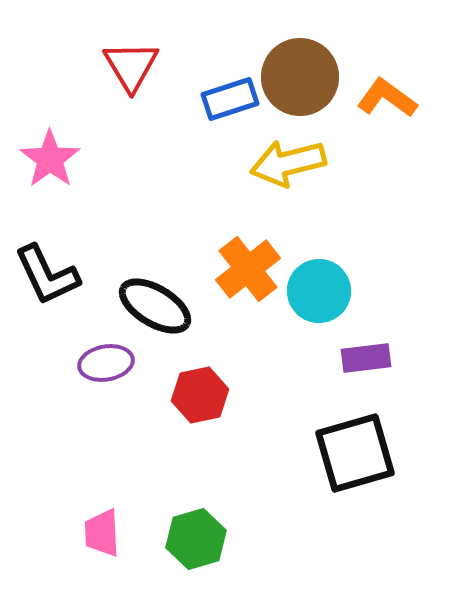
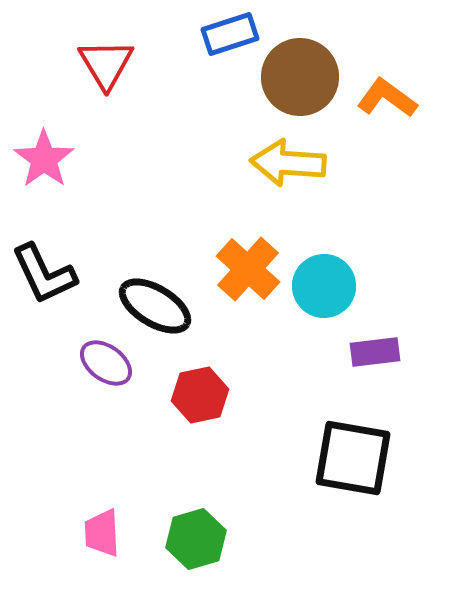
red triangle: moved 25 px left, 2 px up
blue rectangle: moved 65 px up
pink star: moved 6 px left
yellow arrow: rotated 18 degrees clockwise
orange cross: rotated 10 degrees counterclockwise
black L-shape: moved 3 px left, 1 px up
cyan circle: moved 5 px right, 5 px up
purple rectangle: moved 9 px right, 6 px up
purple ellipse: rotated 46 degrees clockwise
black square: moved 2 px left, 5 px down; rotated 26 degrees clockwise
